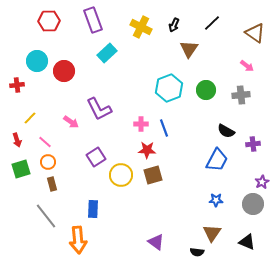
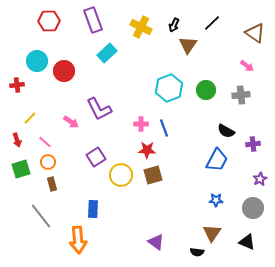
brown triangle at (189, 49): moved 1 px left, 4 px up
purple star at (262, 182): moved 2 px left, 3 px up
gray circle at (253, 204): moved 4 px down
gray line at (46, 216): moved 5 px left
